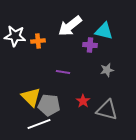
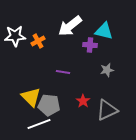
white star: rotated 10 degrees counterclockwise
orange cross: rotated 24 degrees counterclockwise
gray triangle: rotated 40 degrees counterclockwise
